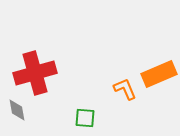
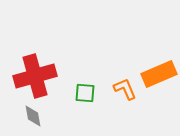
red cross: moved 3 px down
gray diamond: moved 16 px right, 6 px down
green square: moved 25 px up
